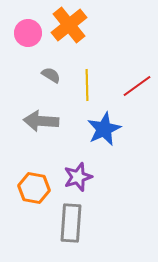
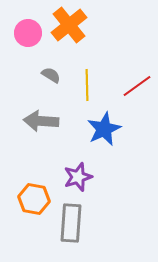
orange hexagon: moved 11 px down
